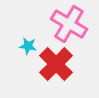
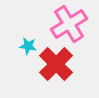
pink cross: rotated 27 degrees clockwise
